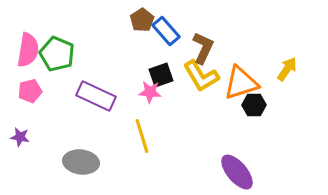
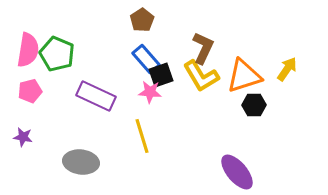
blue rectangle: moved 20 px left, 28 px down
orange triangle: moved 3 px right, 7 px up
purple star: moved 3 px right
